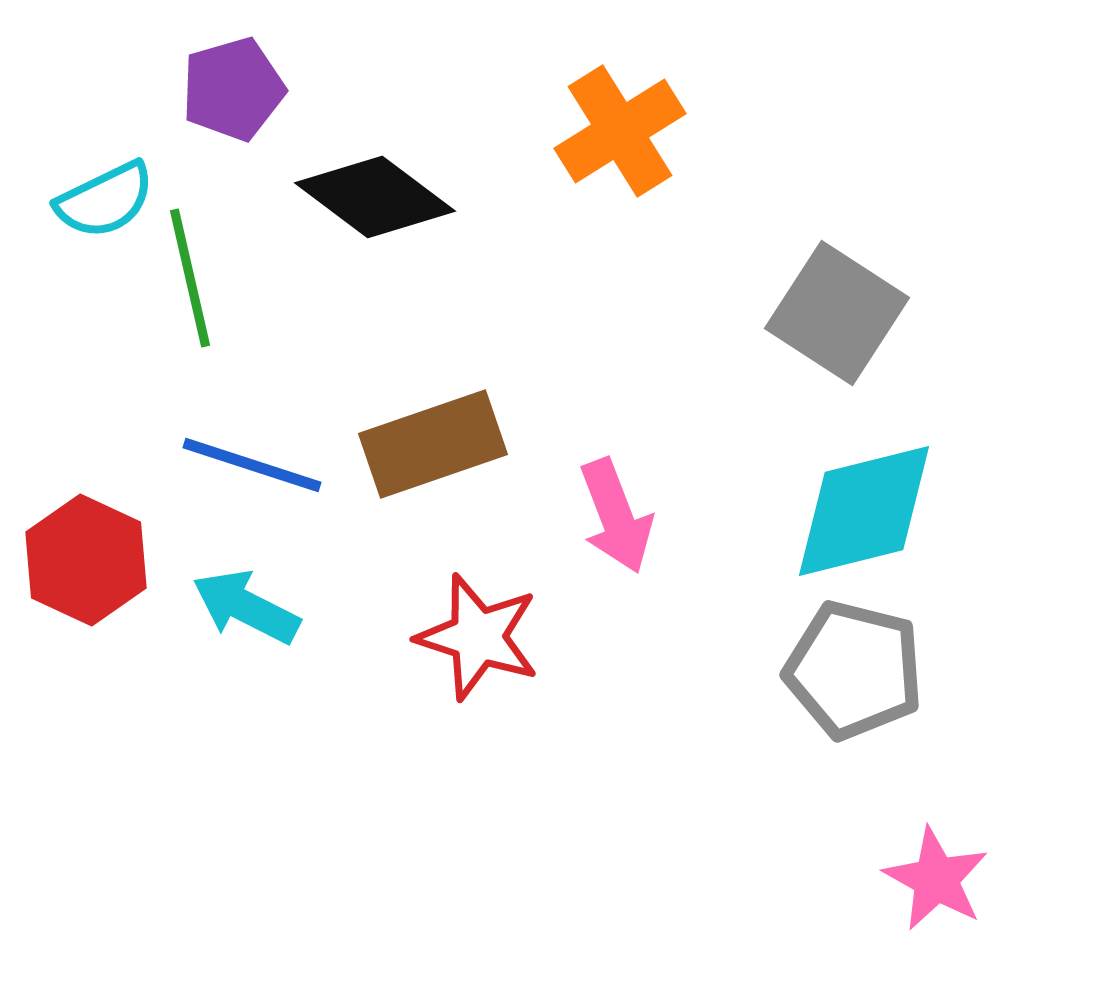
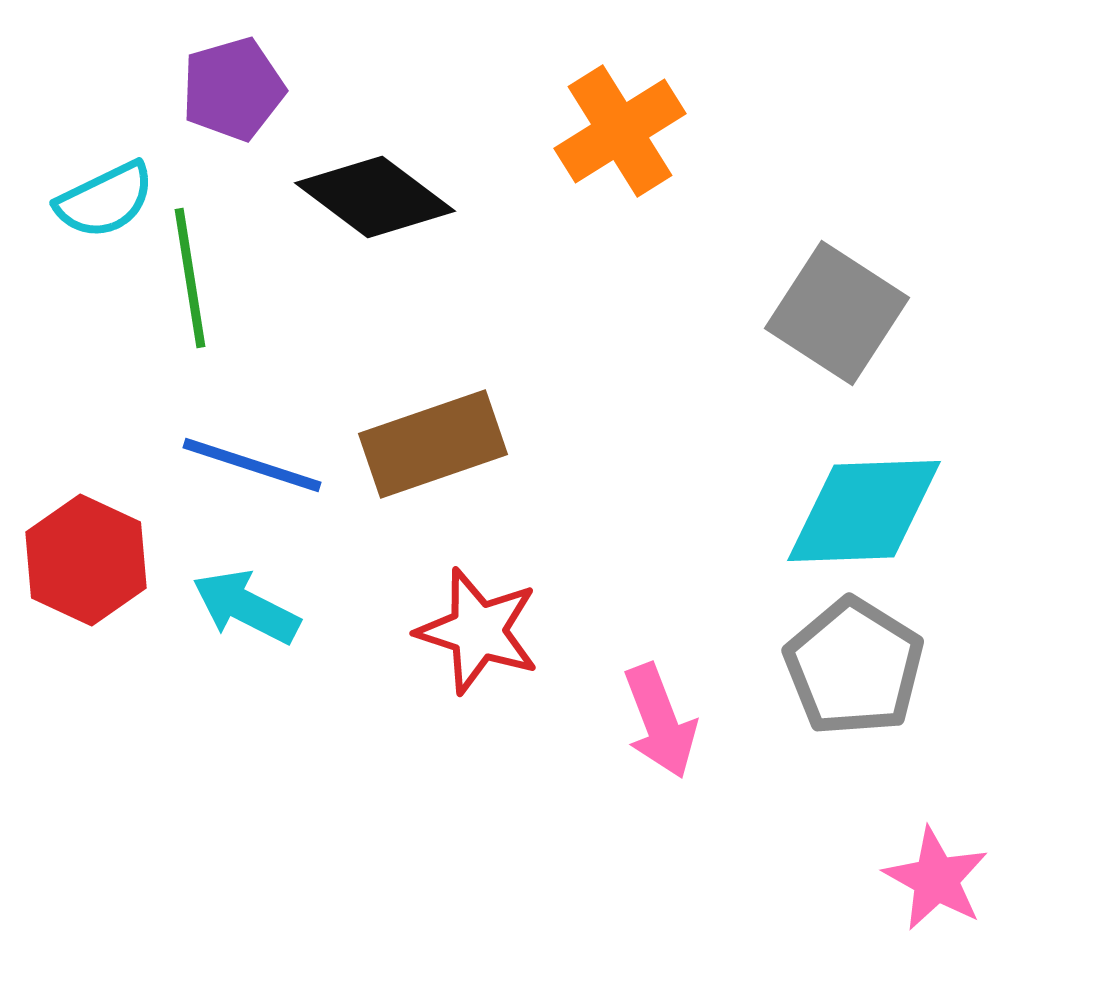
green line: rotated 4 degrees clockwise
cyan diamond: rotated 12 degrees clockwise
pink arrow: moved 44 px right, 205 px down
red star: moved 6 px up
gray pentagon: moved 3 px up; rotated 18 degrees clockwise
